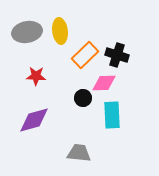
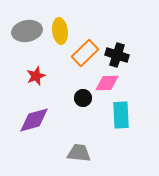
gray ellipse: moved 1 px up
orange rectangle: moved 2 px up
red star: rotated 24 degrees counterclockwise
pink diamond: moved 3 px right
cyan rectangle: moved 9 px right
